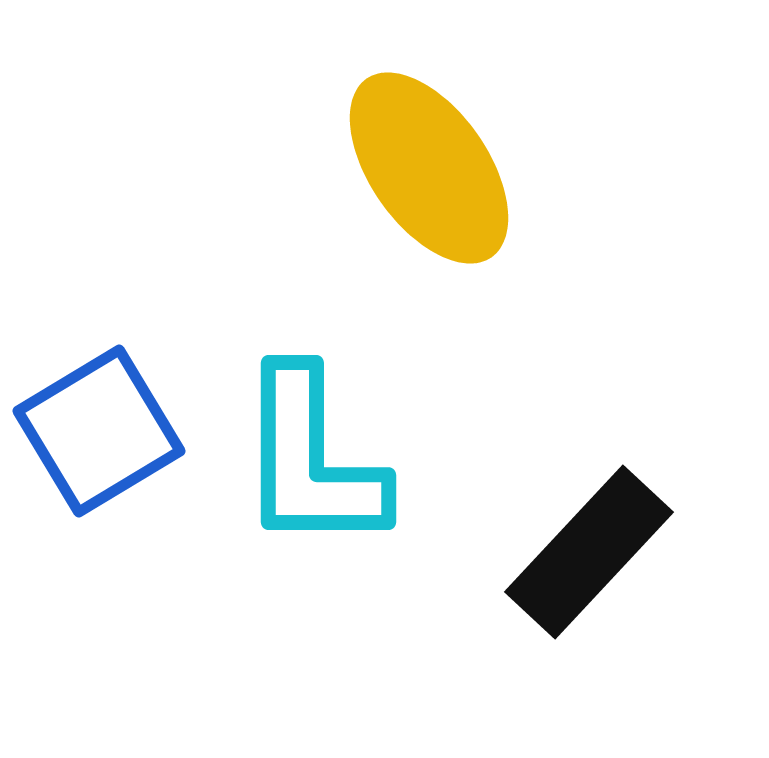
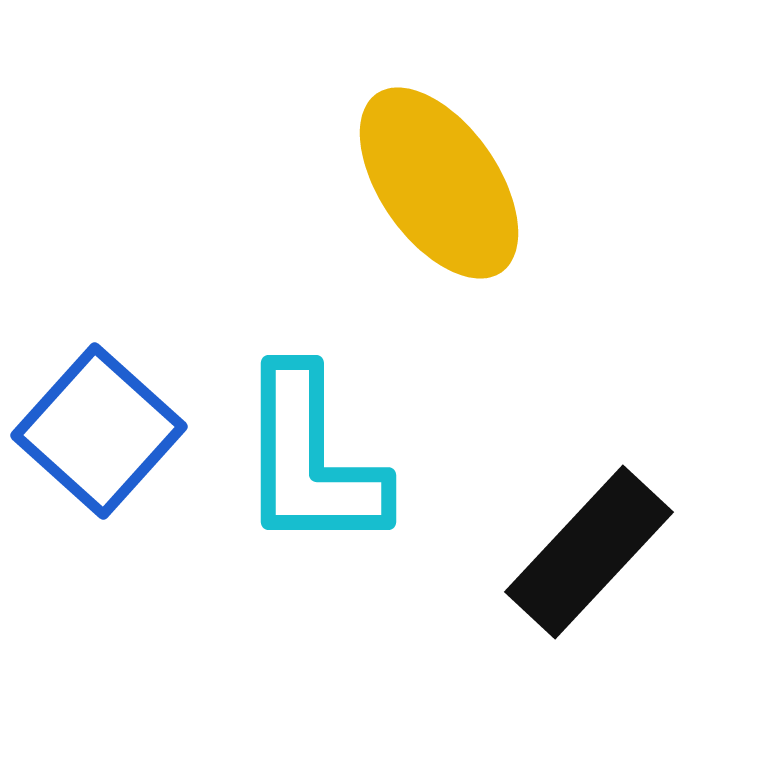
yellow ellipse: moved 10 px right, 15 px down
blue square: rotated 17 degrees counterclockwise
